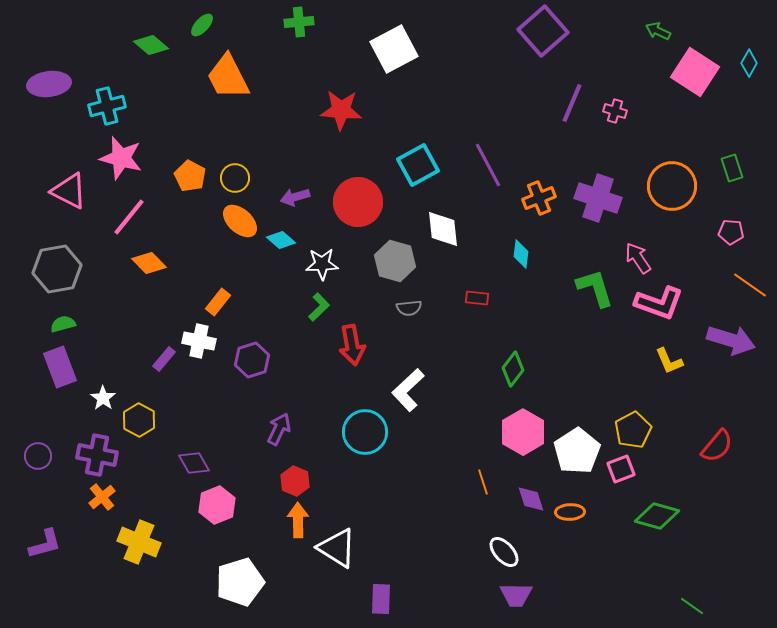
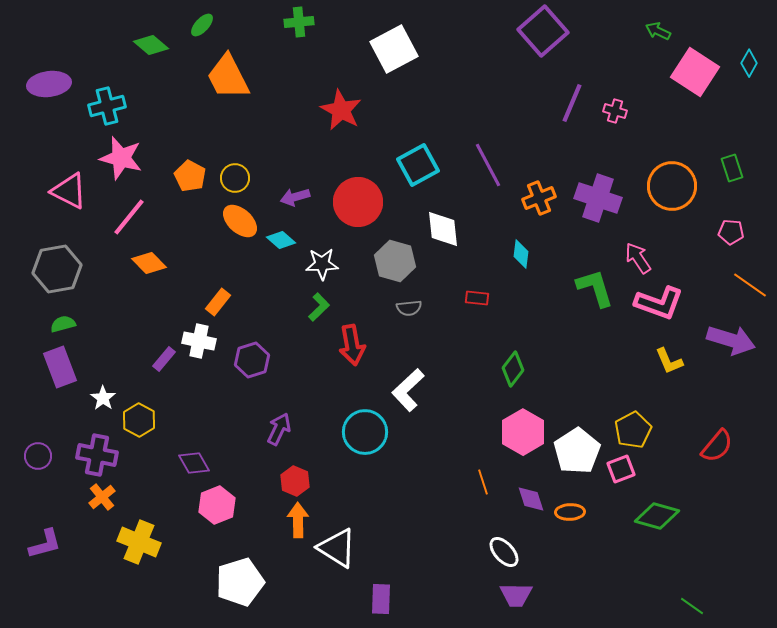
red star at (341, 110): rotated 24 degrees clockwise
